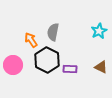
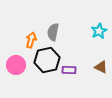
orange arrow: rotated 49 degrees clockwise
black hexagon: rotated 20 degrees clockwise
pink circle: moved 3 px right
purple rectangle: moved 1 px left, 1 px down
